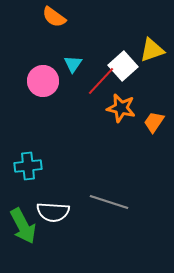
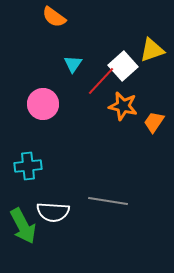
pink circle: moved 23 px down
orange star: moved 2 px right, 2 px up
gray line: moved 1 px left, 1 px up; rotated 9 degrees counterclockwise
